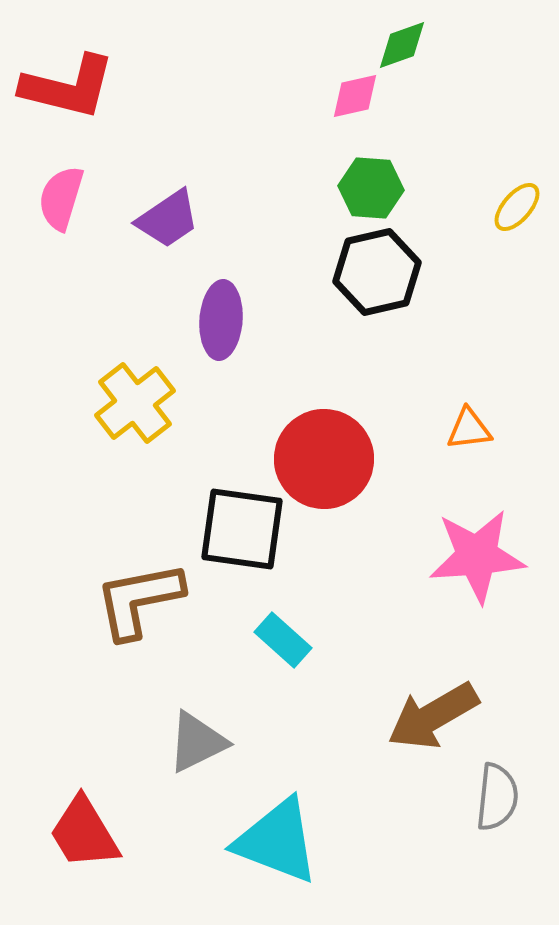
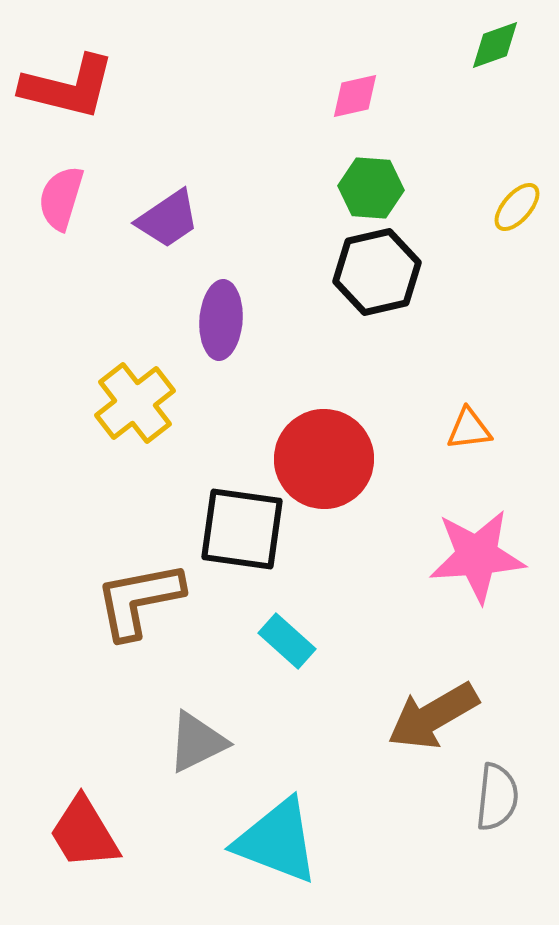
green diamond: moved 93 px right
cyan rectangle: moved 4 px right, 1 px down
